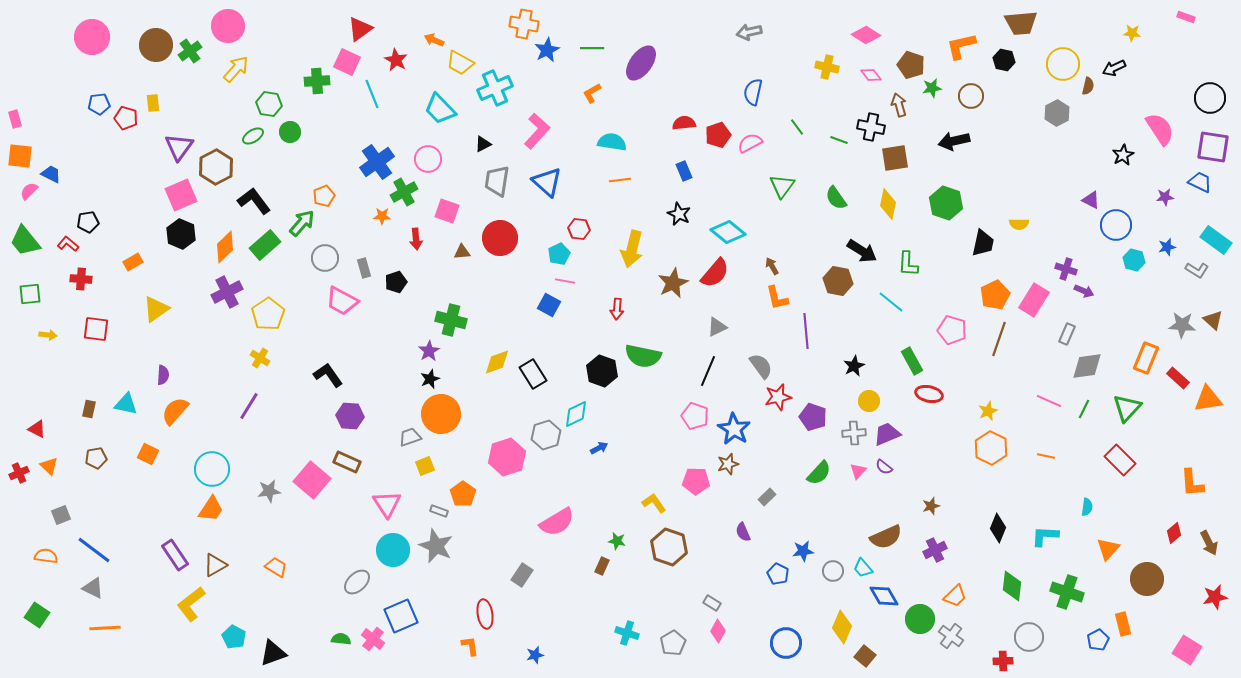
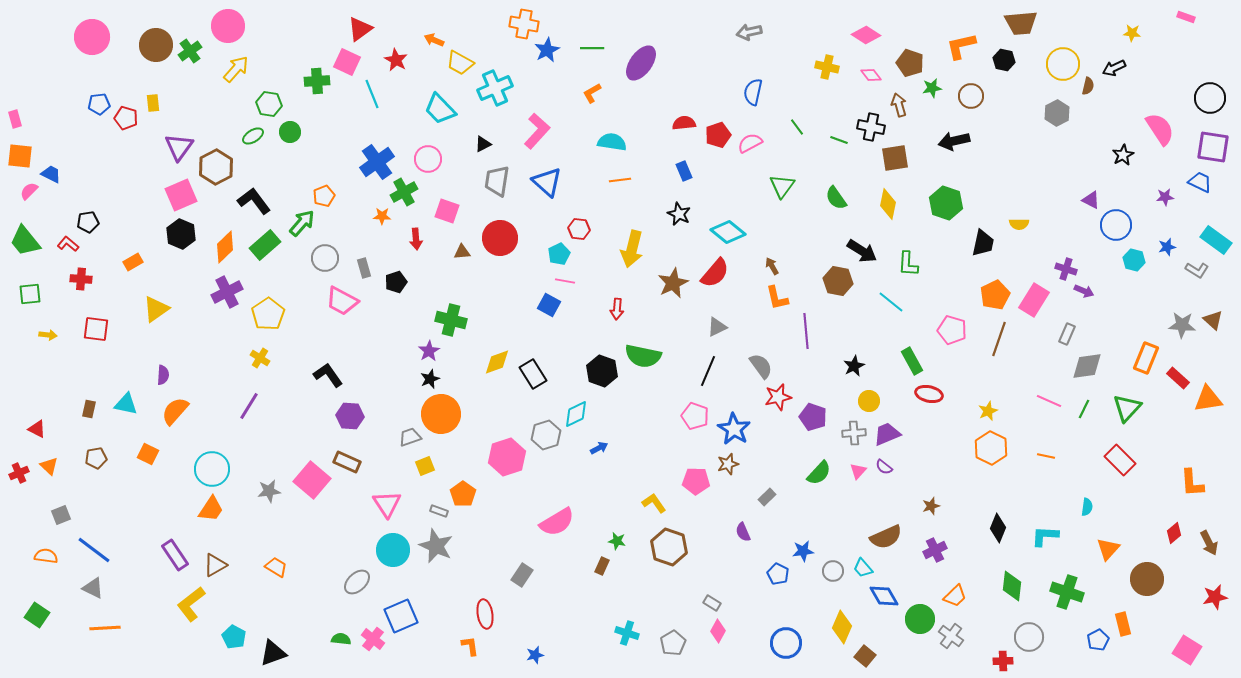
brown pentagon at (911, 65): moved 1 px left, 2 px up
